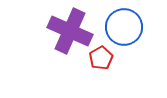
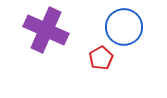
purple cross: moved 24 px left, 1 px up
